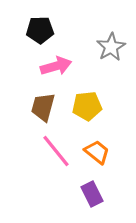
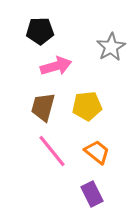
black pentagon: moved 1 px down
pink line: moved 4 px left
